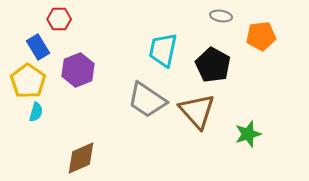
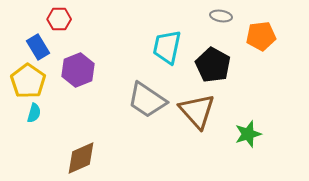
cyan trapezoid: moved 4 px right, 3 px up
cyan semicircle: moved 2 px left, 1 px down
